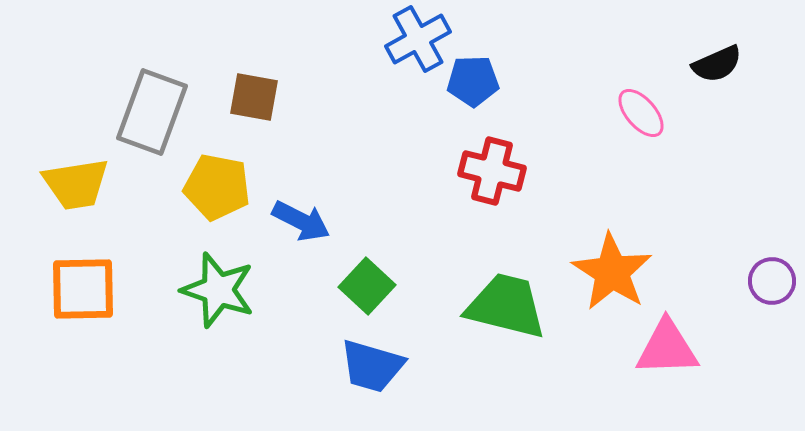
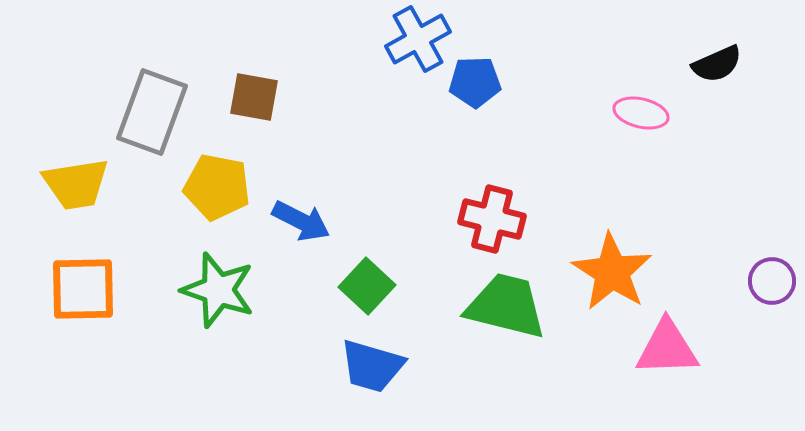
blue pentagon: moved 2 px right, 1 px down
pink ellipse: rotated 36 degrees counterclockwise
red cross: moved 48 px down
